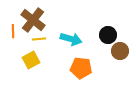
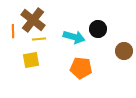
black circle: moved 10 px left, 6 px up
cyan arrow: moved 3 px right, 2 px up
brown circle: moved 4 px right
yellow square: rotated 18 degrees clockwise
